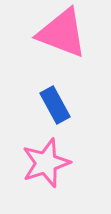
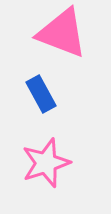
blue rectangle: moved 14 px left, 11 px up
